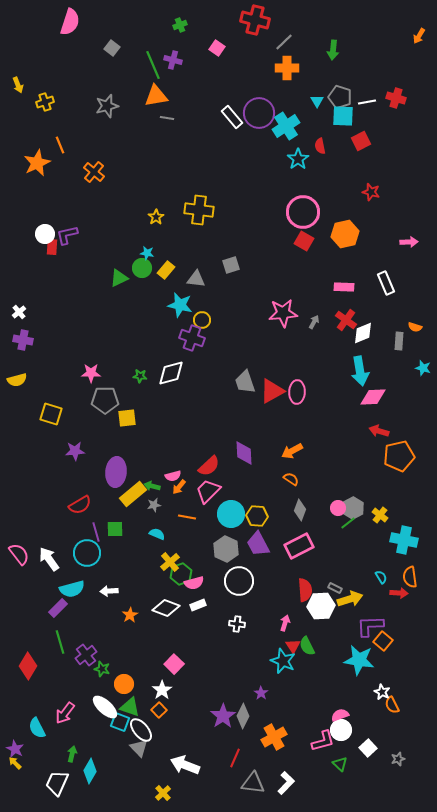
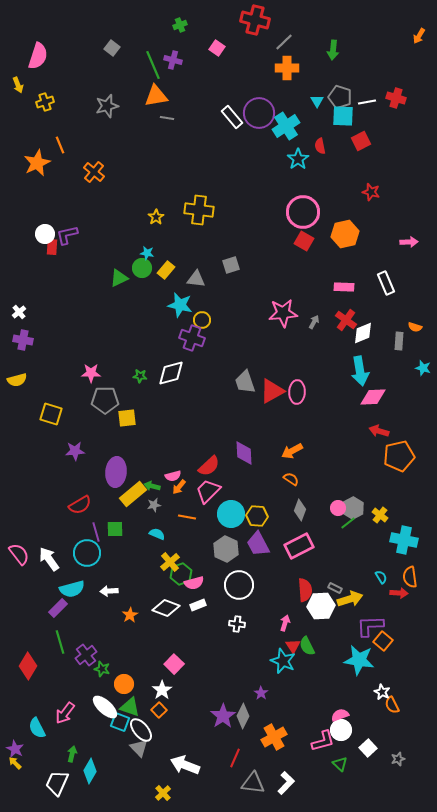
pink semicircle at (70, 22): moved 32 px left, 34 px down
white circle at (239, 581): moved 4 px down
